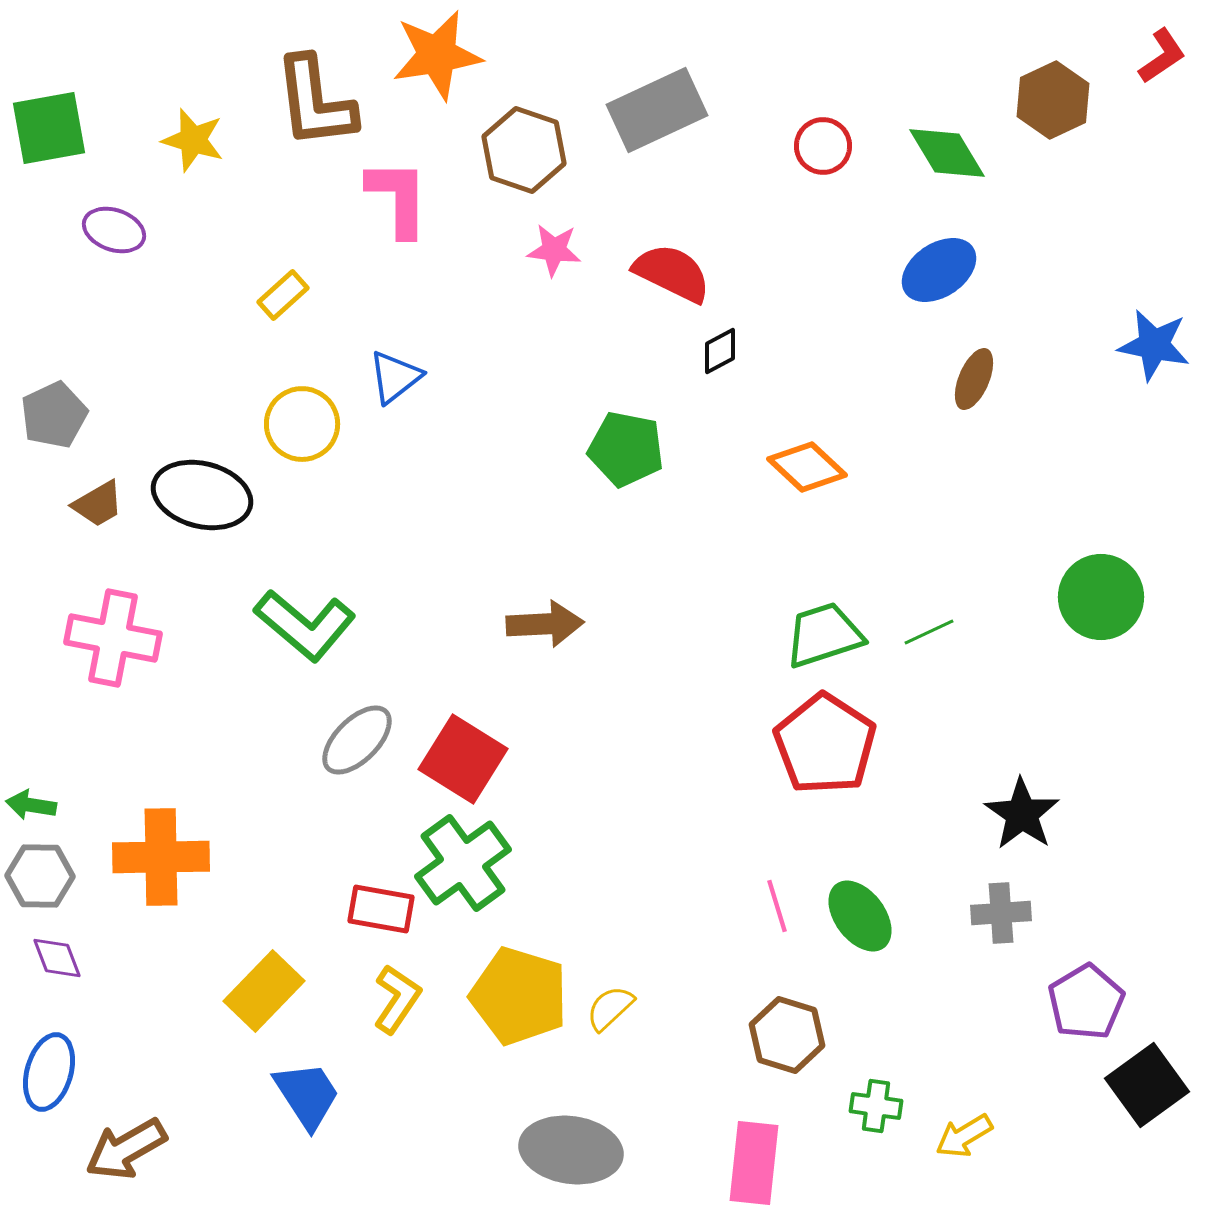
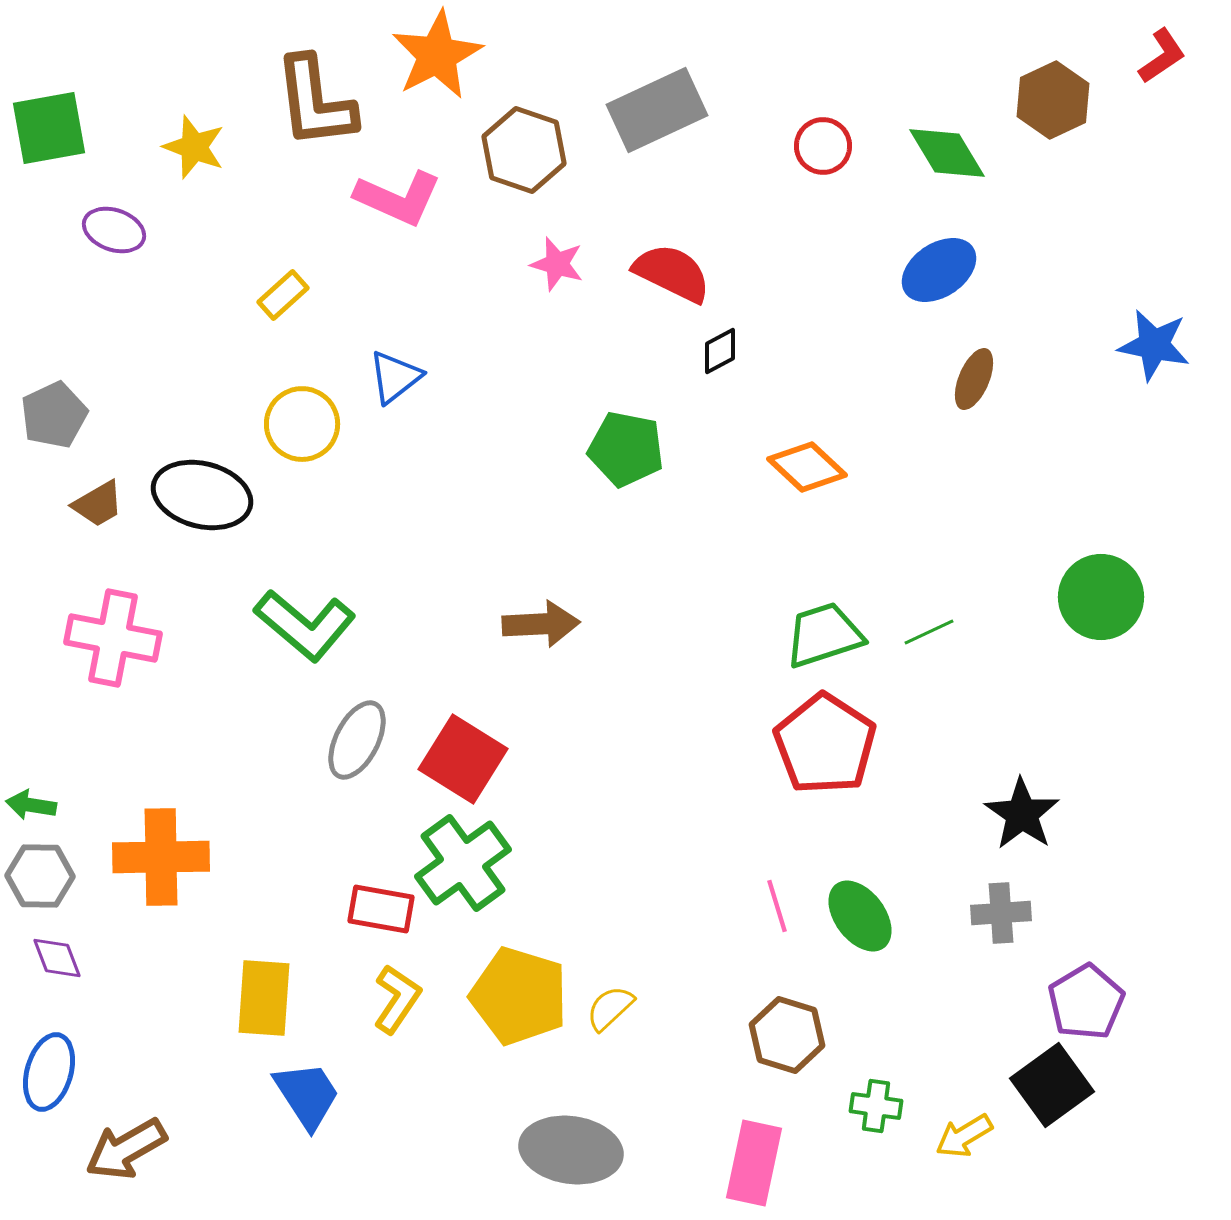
orange star at (437, 55): rotated 18 degrees counterclockwise
yellow star at (193, 140): moved 1 px right, 7 px down; rotated 4 degrees clockwise
pink L-shape at (398, 198): rotated 114 degrees clockwise
pink star at (554, 250): moved 3 px right, 14 px down; rotated 10 degrees clockwise
brown arrow at (545, 624): moved 4 px left
gray ellipse at (357, 740): rotated 18 degrees counterclockwise
yellow rectangle at (264, 991): moved 7 px down; rotated 40 degrees counterclockwise
black square at (1147, 1085): moved 95 px left
pink rectangle at (754, 1163): rotated 6 degrees clockwise
